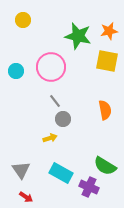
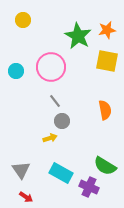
orange star: moved 2 px left, 1 px up
green star: rotated 16 degrees clockwise
gray circle: moved 1 px left, 2 px down
